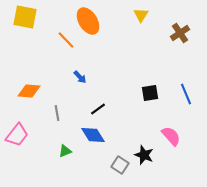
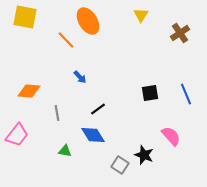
green triangle: rotated 32 degrees clockwise
